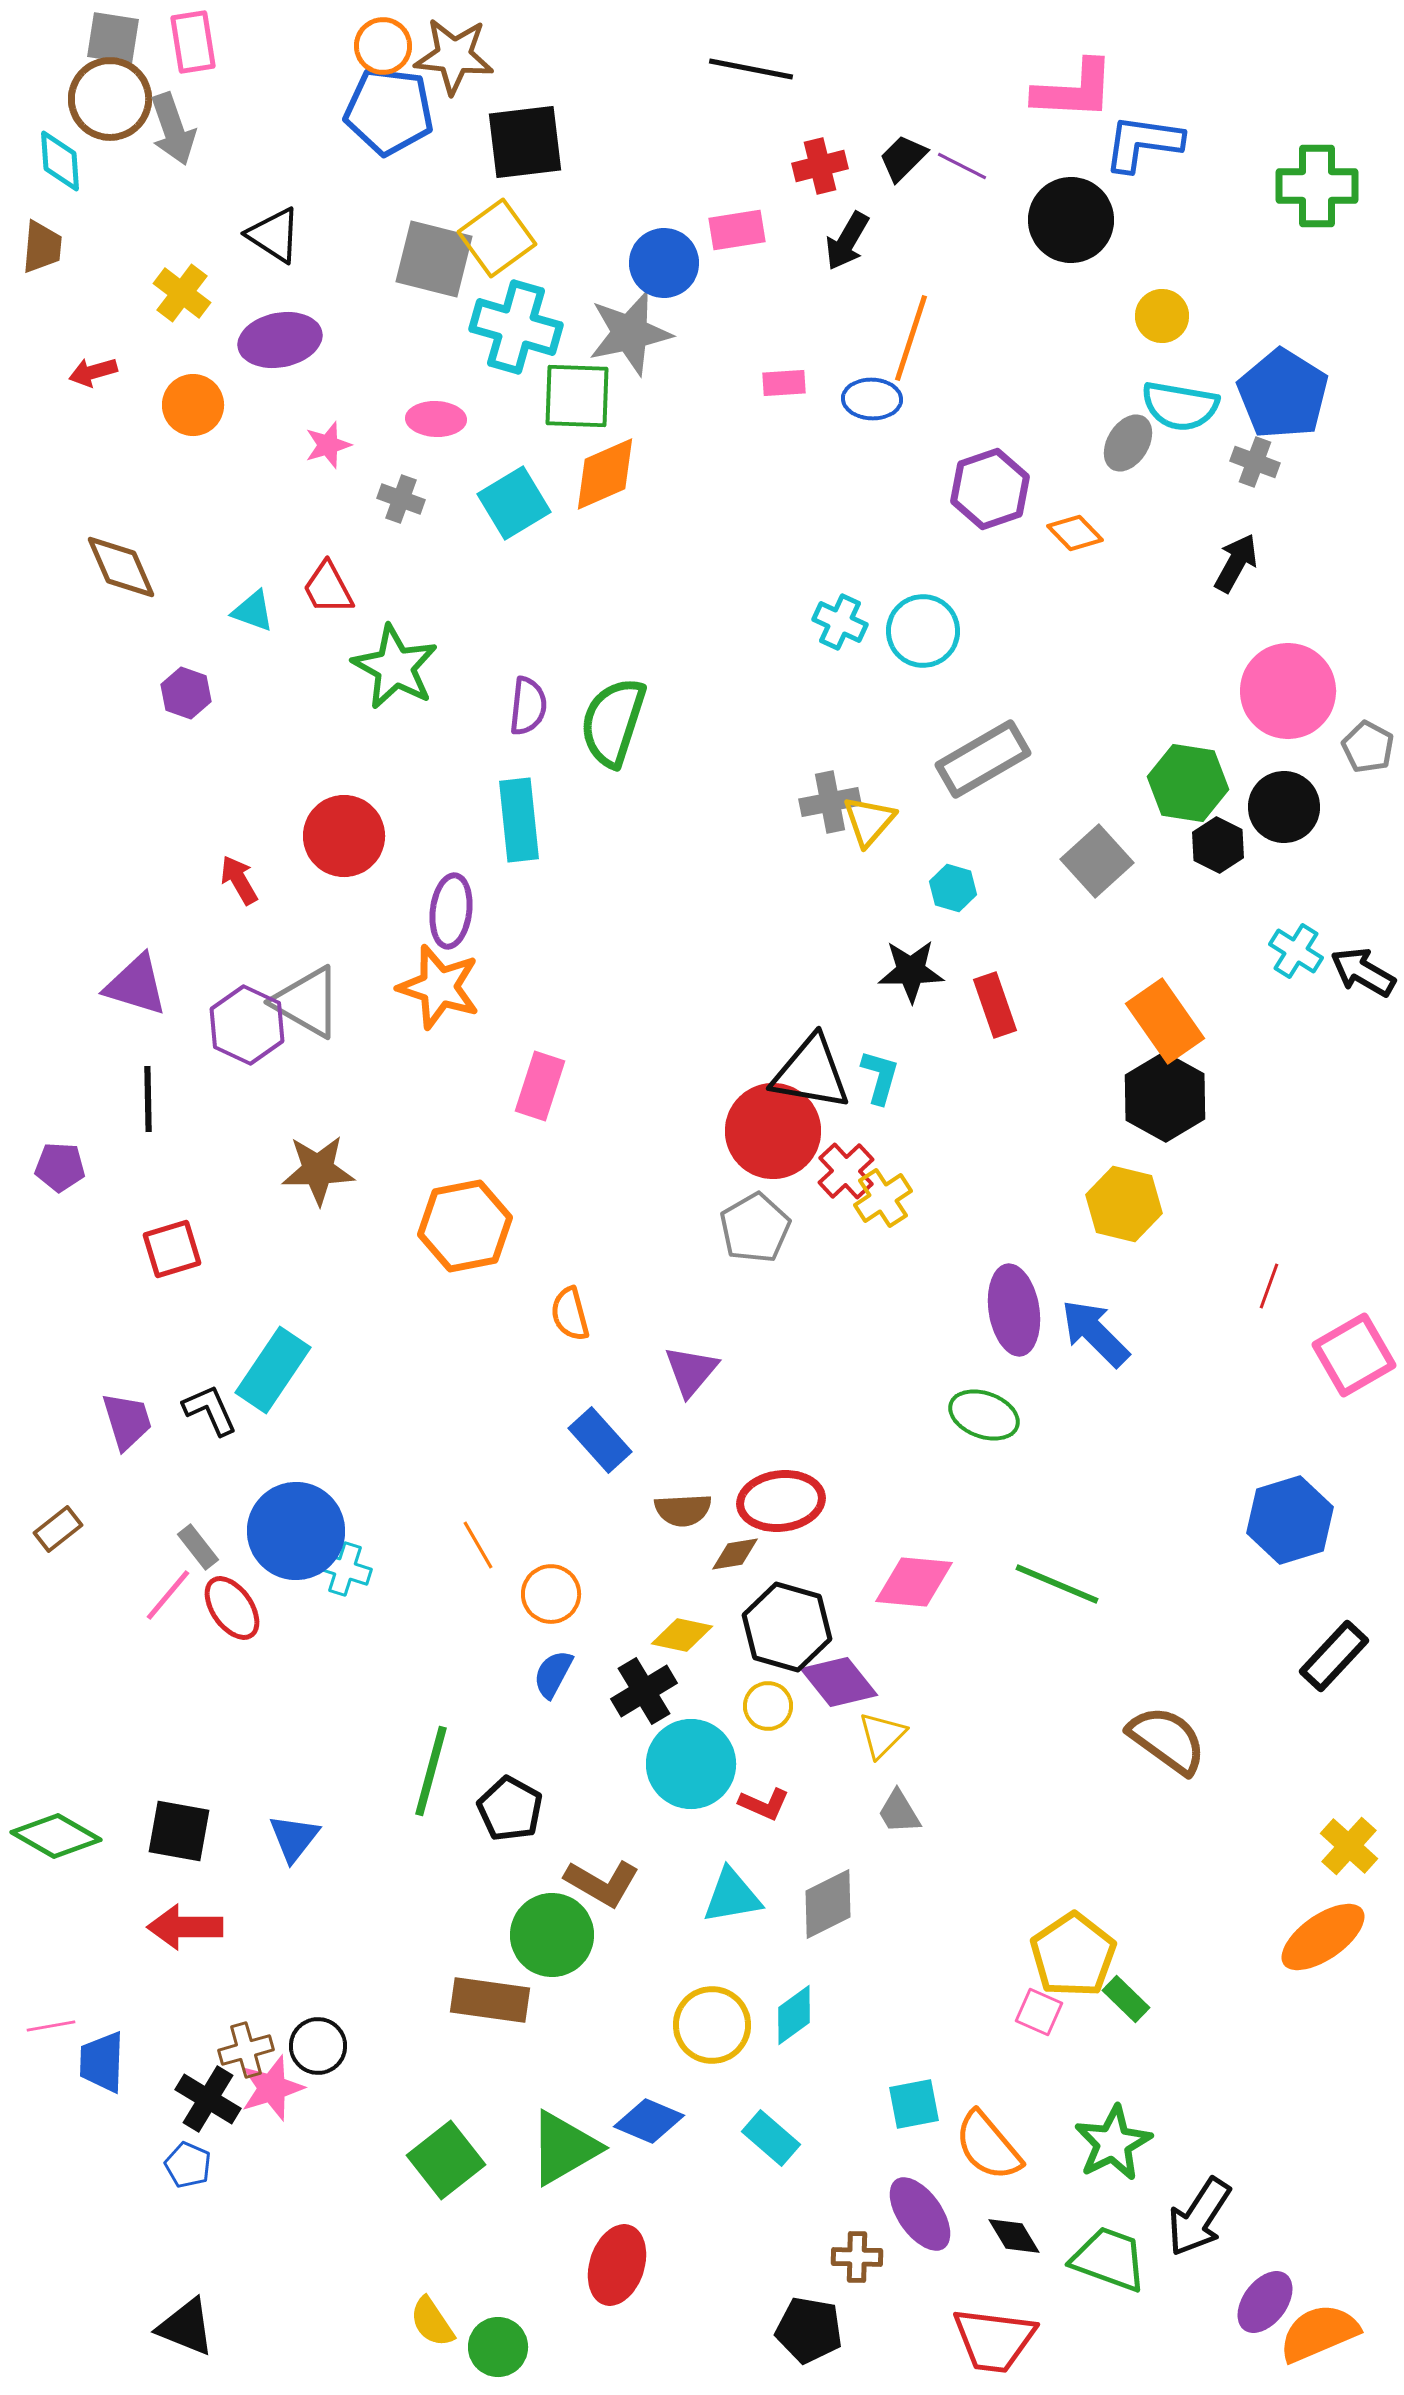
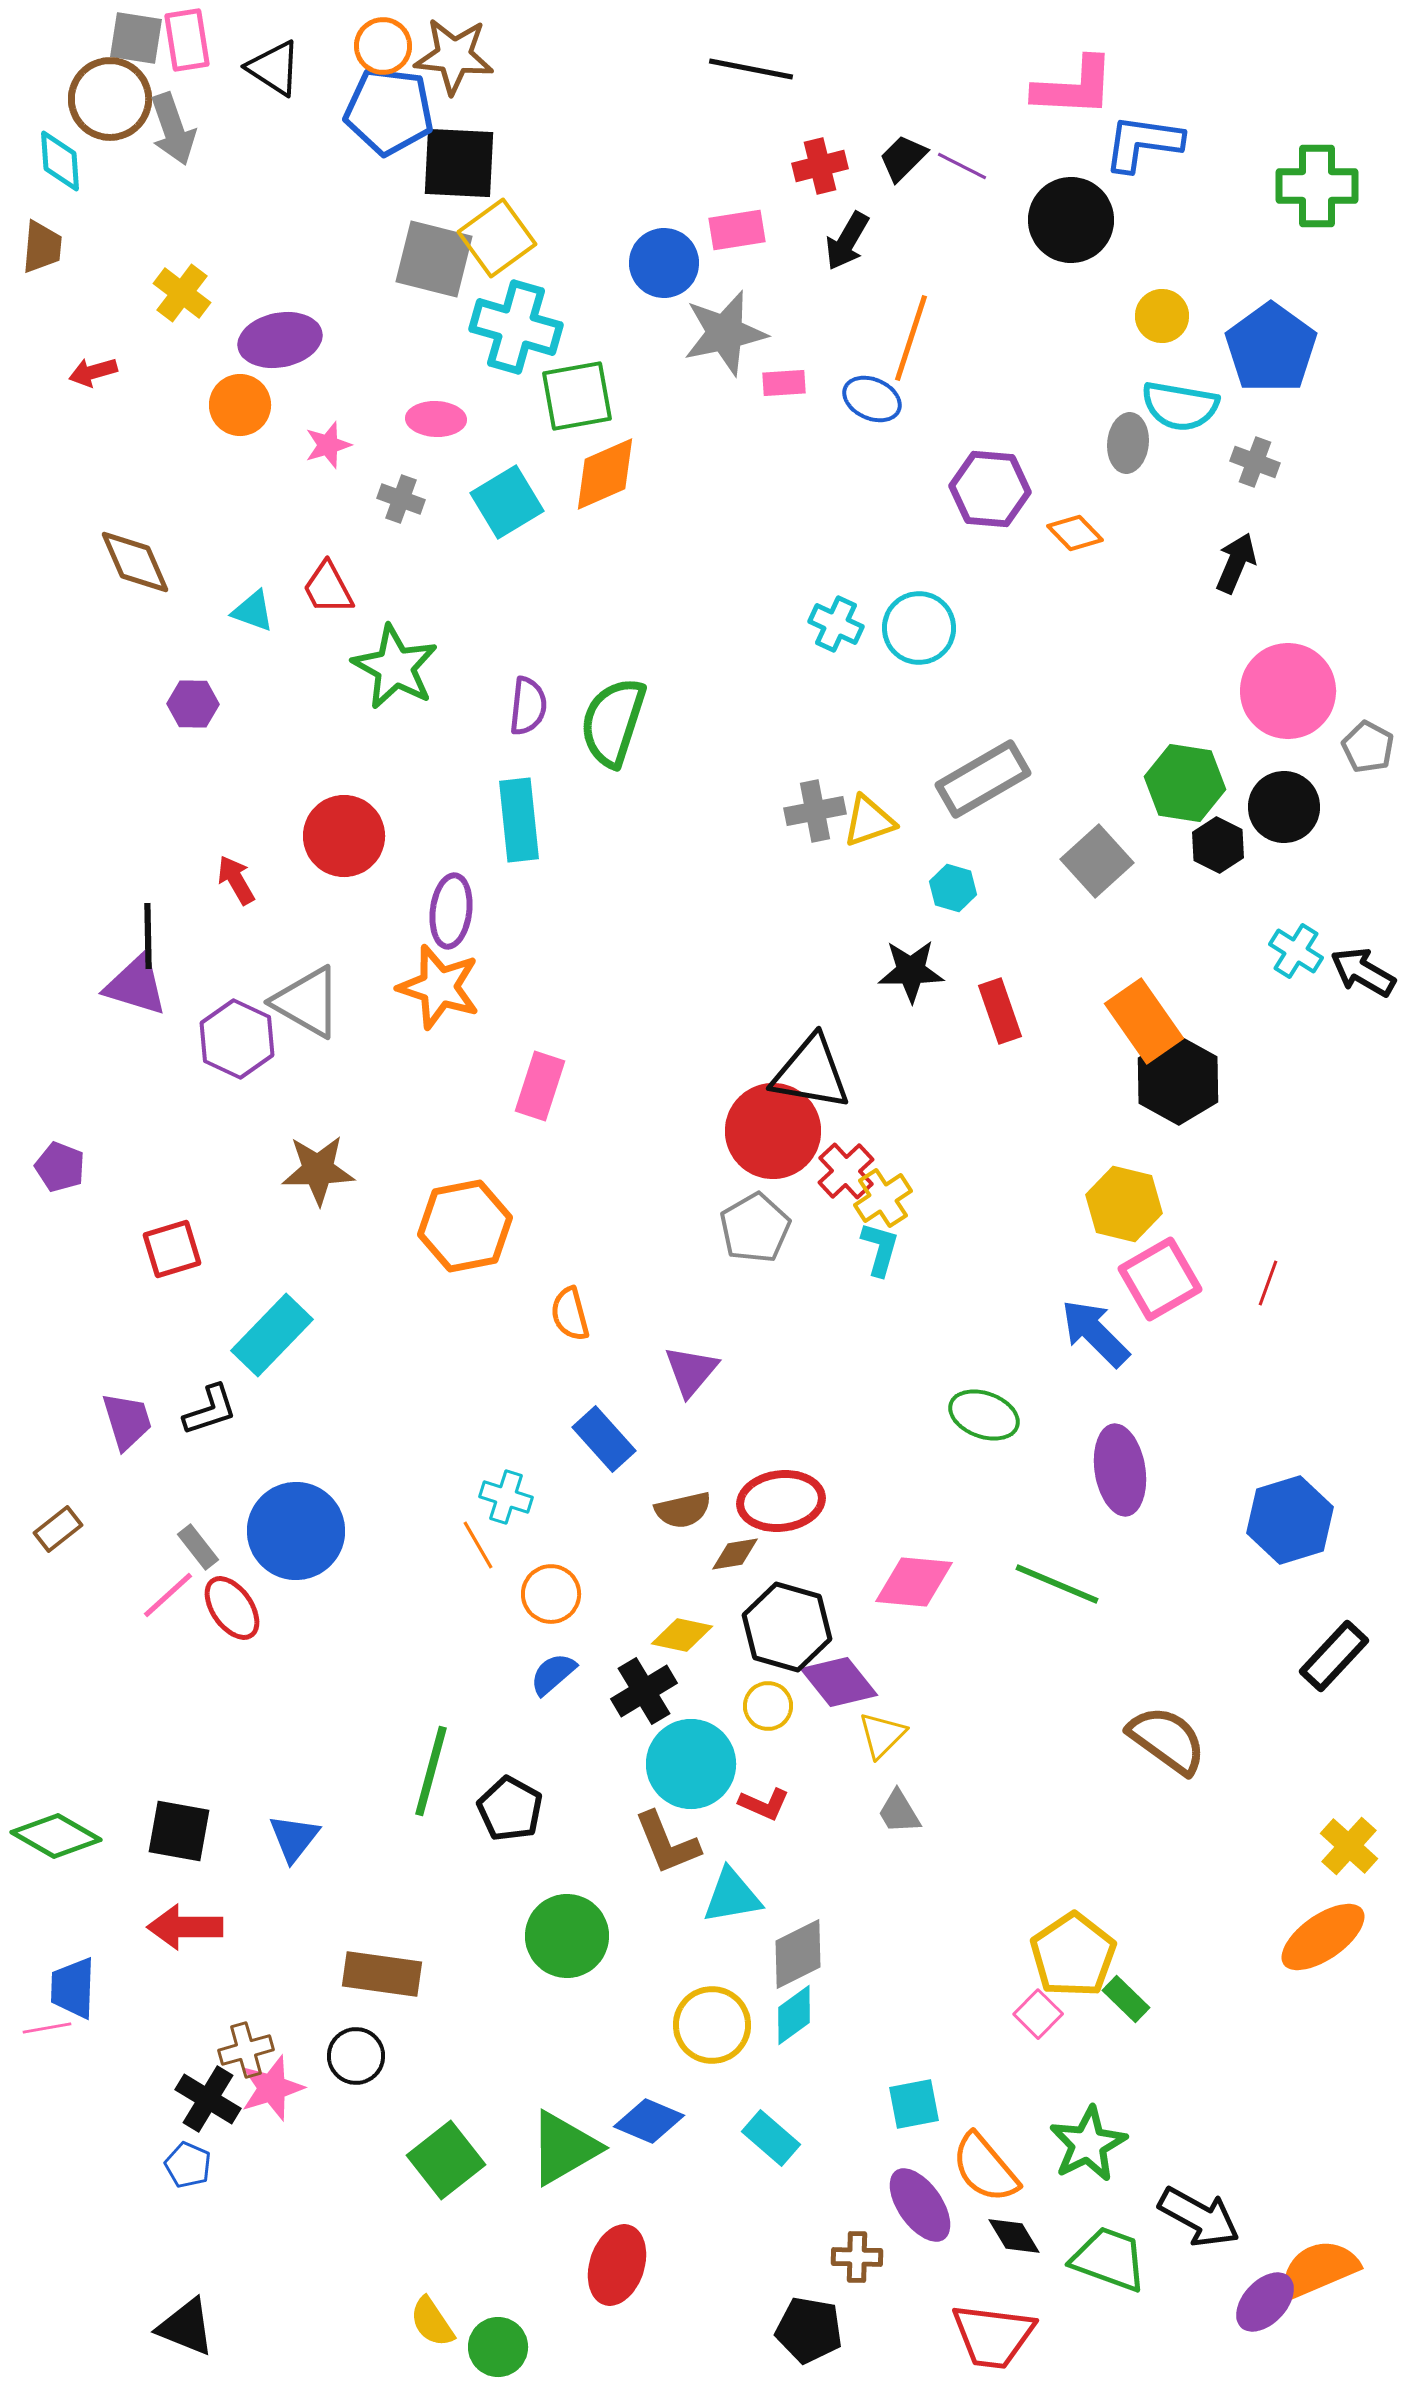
gray square at (113, 38): moved 23 px right
pink rectangle at (193, 42): moved 6 px left, 2 px up
pink L-shape at (1074, 90): moved 3 px up
black square at (525, 142): moved 66 px left, 21 px down; rotated 10 degrees clockwise
black triangle at (274, 235): moved 167 px up
gray star at (630, 333): moved 95 px right
blue pentagon at (1283, 394): moved 12 px left, 46 px up; rotated 4 degrees clockwise
green square at (577, 396): rotated 12 degrees counterclockwise
blue ellipse at (872, 399): rotated 22 degrees clockwise
orange circle at (193, 405): moved 47 px right
gray ellipse at (1128, 443): rotated 26 degrees counterclockwise
purple hexagon at (990, 489): rotated 24 degrees clockwise
cyan square at (514, 503): moved 7 px left, 1 px up
black arrow at (1236, 563): rotated 6 degrees counterclockwise
brown diamond at (121, 567): moved 14 px right, 5 px up
cyan cross at (840, 622): moved 4 px left, 2 px down
cyan circle at (923, 631): moved 4 px left, 3 px up
purple hexagon at (186, 693): moved 7 px right, 11 px down; rotated 18 degrees counterclockwise
gray rectangle at (983, 759): moved 20 px down
green hexagon at (1188, 783): moved 3 px left
gray cross at (830, 802): moved 15 px left, 9 px down
yellow triangle at (869, 821): rotated 30 degrees clockwise
red arrow at (239, 880): moved 3 px left
red rectangle at (995, 1005): moved 5 px right, 6 px down
orange rectangle at (1165, 1021): moved 21 px left
purple hexagon at (247, 1025): moved 10 px left, 14 px down
cyan L-shape at (880, 1077): moved 172 px down
black hexagon at (1165, 1097): moved 13 px right, 17 px up
black line at (148, 1099): moved 163 px up
purple pentagon at (60, 1167): rotated 18 degrees clockwise
red line at (1269, 1286): moved 1 px left, 3 px up
purple ellipse at (1014, 1310): moved 106 px right, 160 px down
pink square at (1354, 1355): moved 194 px left, 76 px up
cyan rectangle at (273, 1370): moved 1 px left, 35 px up; rotated 10 degrees clockwise
black L-shape at (210, 1410): rotated 96 degrees clockwise
blue rectangle at (600, 1440): moved 4 px right, 1 px up
brown semicircle at (683, 1510): rotated 10 degrees counterclockwise
cyan cross at (345, 1569): moved 161 px right, 72 px up
pink line at (168, 1595): rotated 8 degrees clockwise
blue semicircle at (553, 1674): rotated 21 degrees clockwise
brown L-shape at (602, 1883): moved 65 px right, 40 px up; rotated 38 degrees clockwise
gray diamond at (828, 1904): moved 30 px left, 50 px down
green circle at (552, 1935): moved 15 px right, 1 px down
brown rectangle at (490, 2000): moved 108 px left, 26 px up
pink square at (1039, 2012): moved 1 px left, 2 px down; rotated 21 degrees clockwise
pink line at (51, 2026): moved 4 px left, 2 px down
black circle at (318, 2046): moved 38 px right, 10 px down
blue trapezoid at (102, 2062): moved 29 px left, 74 px up
green star at (1113, 2143): moved 25 px left, 1 px down
orange semicircle at (988, 2146): moved 3 px left, 22 px down
purple ellipse at (920, 2214): moved 9 px up
black arrow at (1199, 2217): rotated 94 degrees counterclockwise
purple ellipse at (1265, 2302): rotated 6 degrees clockwise
orange semicircle at (1319, 2333): moved 64 px up
red trapezoid at (994, 2340): moved 1 px left, 4 px up
